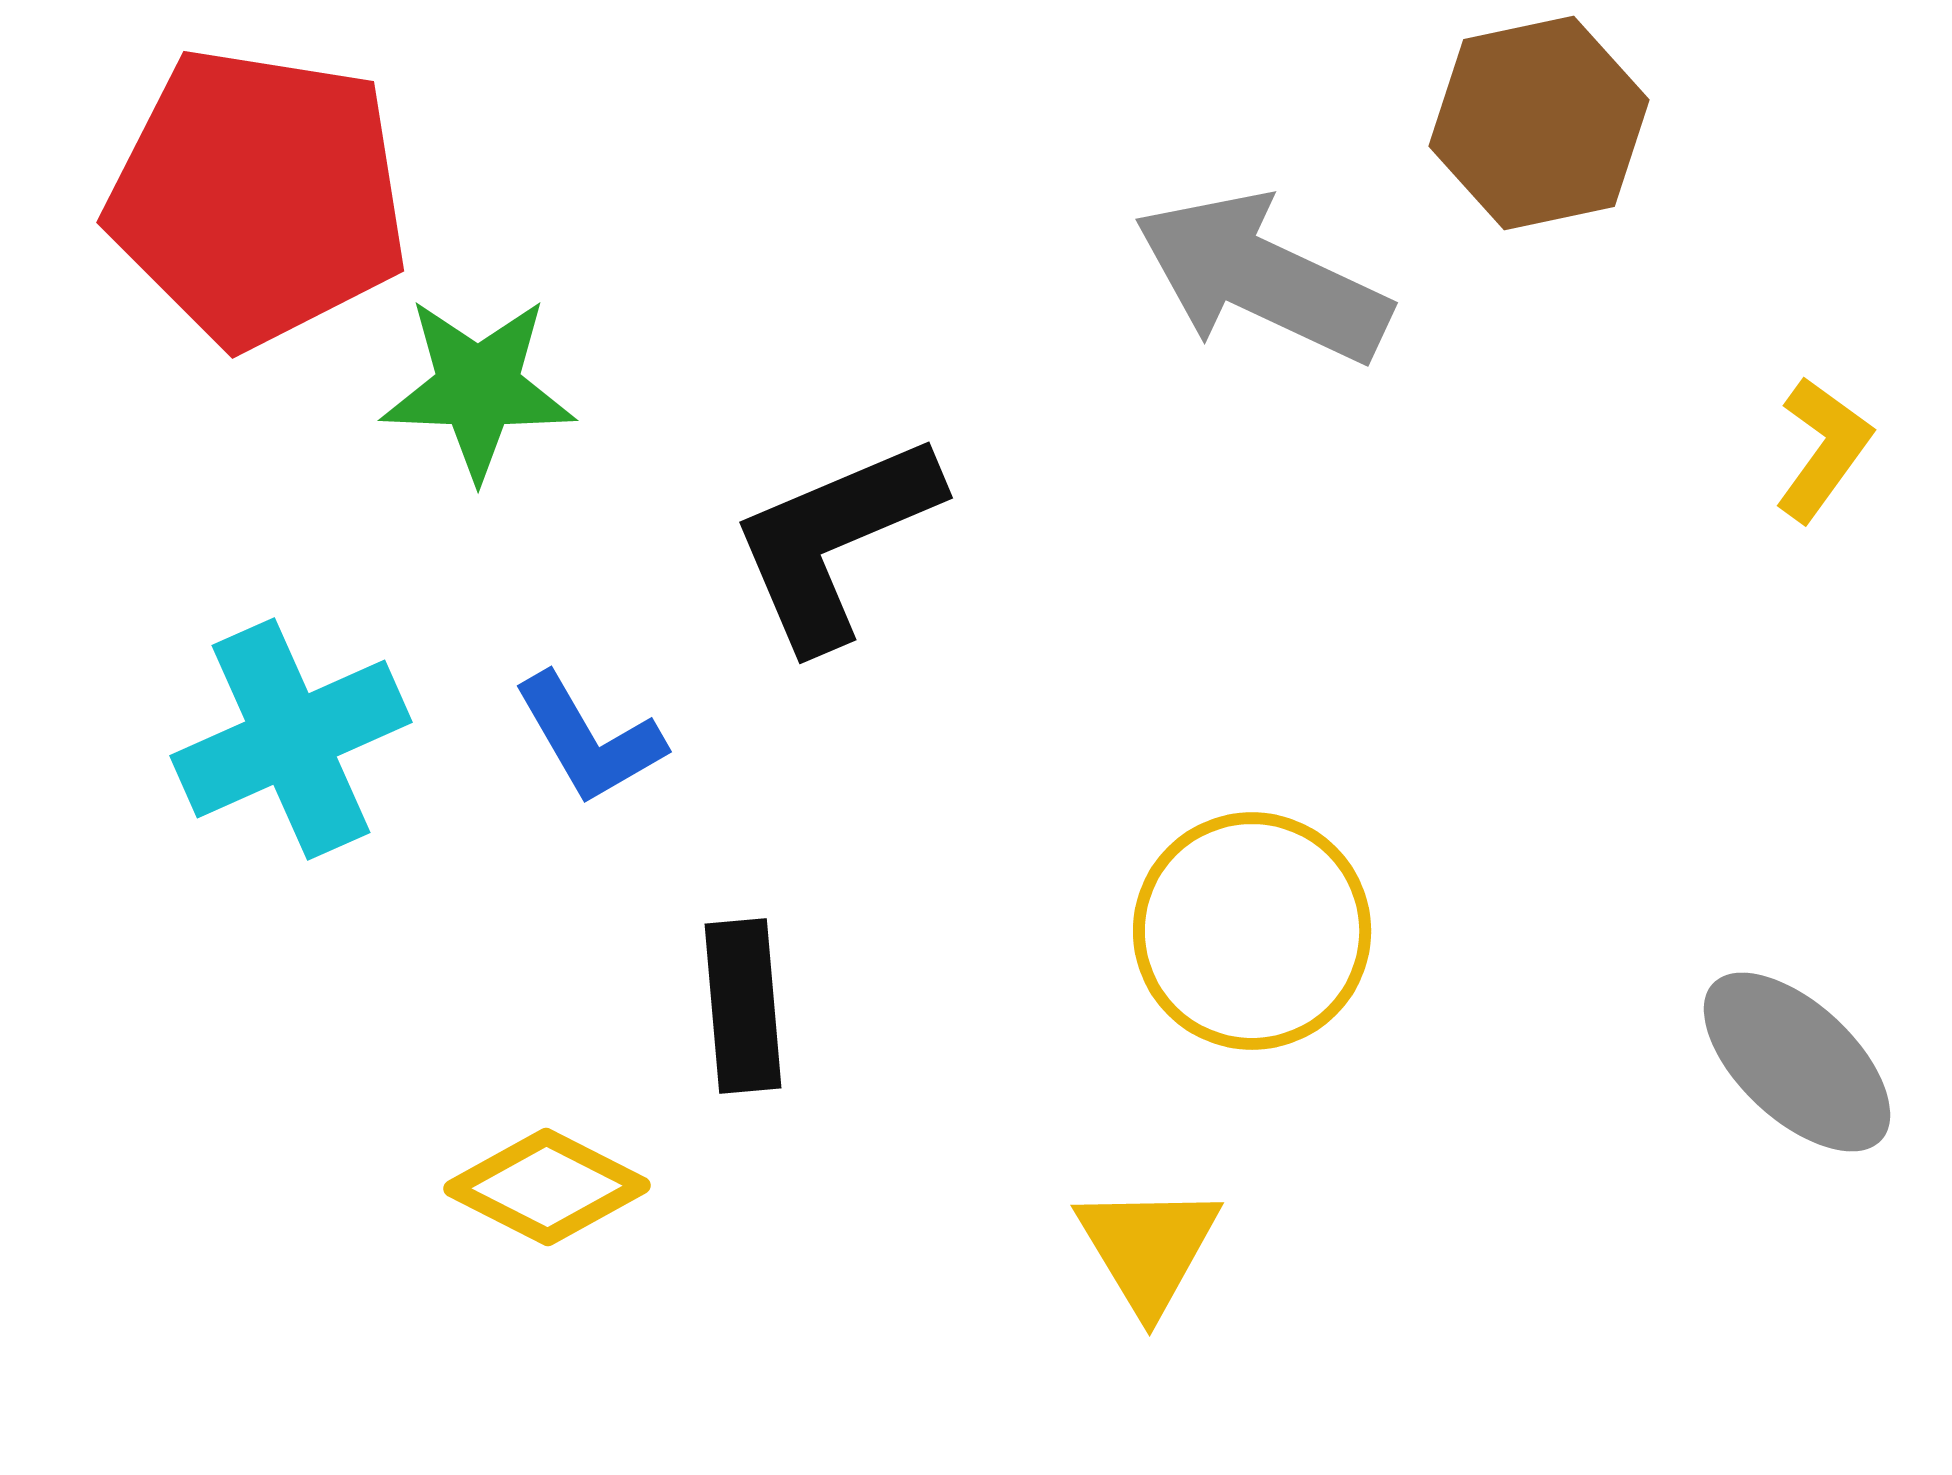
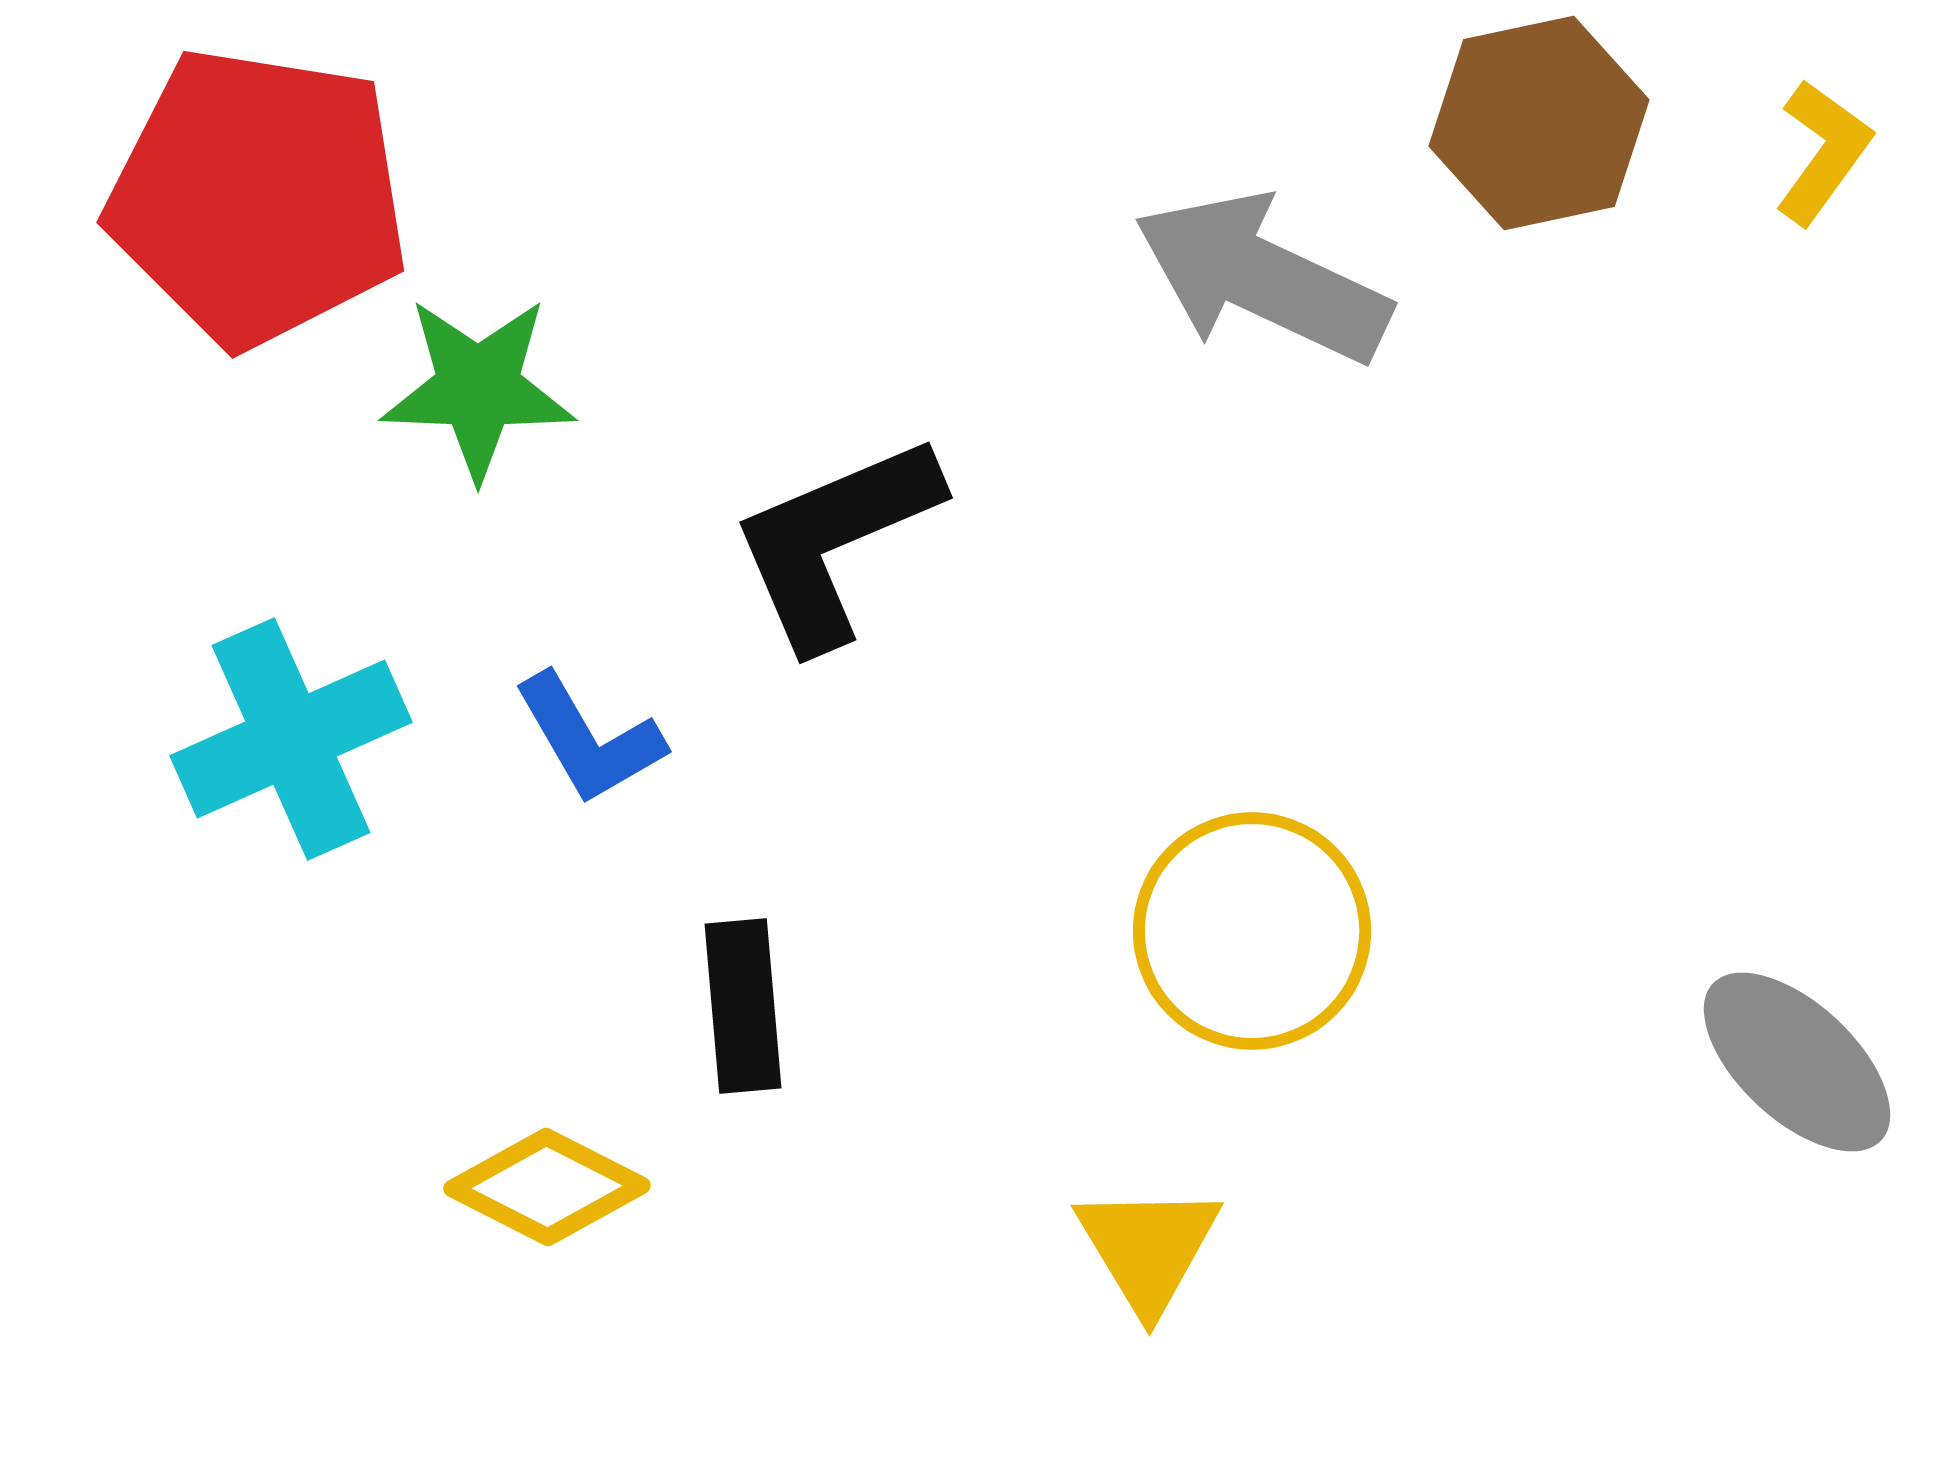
yellow L-shape: moved 297 px up
